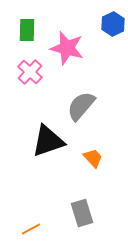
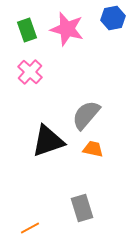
blue hexagon: moved 6 px up; rotated 15 degrees clockwise
green rectangle: rotated 20 degrees counterclockwise
pink star: moved 19 px up
gray semicircle: moved 5 px right, 9 px down
orange trapezoid: moved 9 px up; rotated 35 degrees counterclockwise
gray rectangle: moved 5 px up
orange line: moved 1 px left, 1 px up
